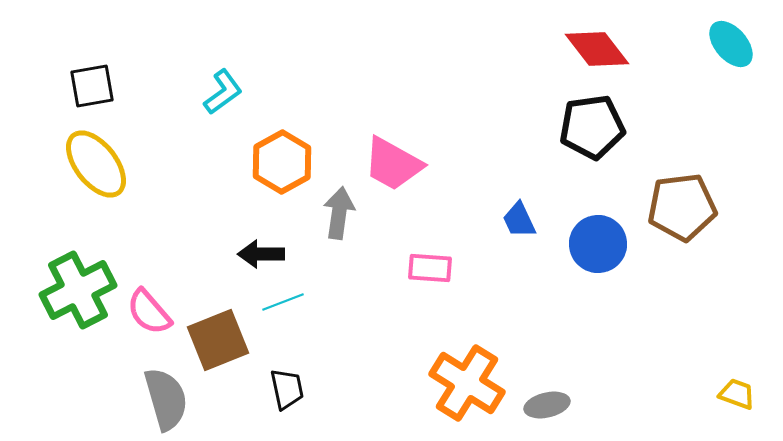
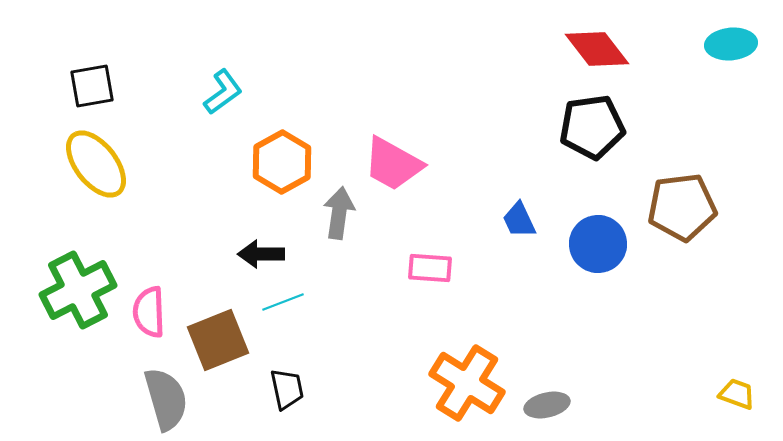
cyan ellipse: rotated 54 degrees counterclockwise
pink semicircle: rotated 39 degrees clockwise
